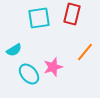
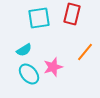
cyan semicircle: moved 10 px right
